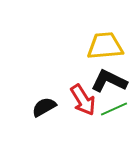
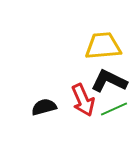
yellow trapezoid: moved 2 px left
red arrow: rotated 8 degrees clockwise
black semicircle: rotated 15 degrees clockwise
